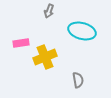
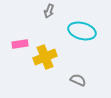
pink rectangle: moved 1 px left, 1 px down
gray semicircle: rotated 56 degrees counterclockwise
